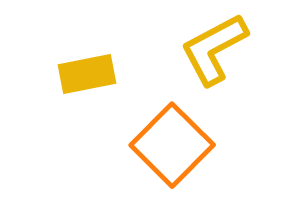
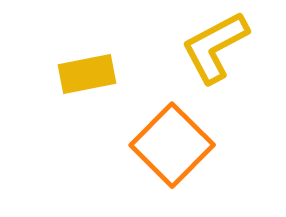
yellow L-shape: moved 1 px right, 2 px up
